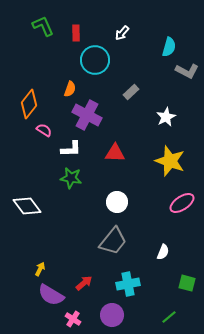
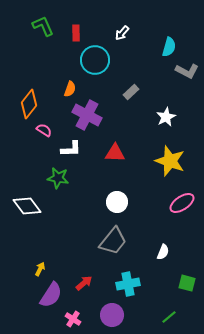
green star: moved 13 px left
purple semicircle: rotated 88 degrees counterclockwise
